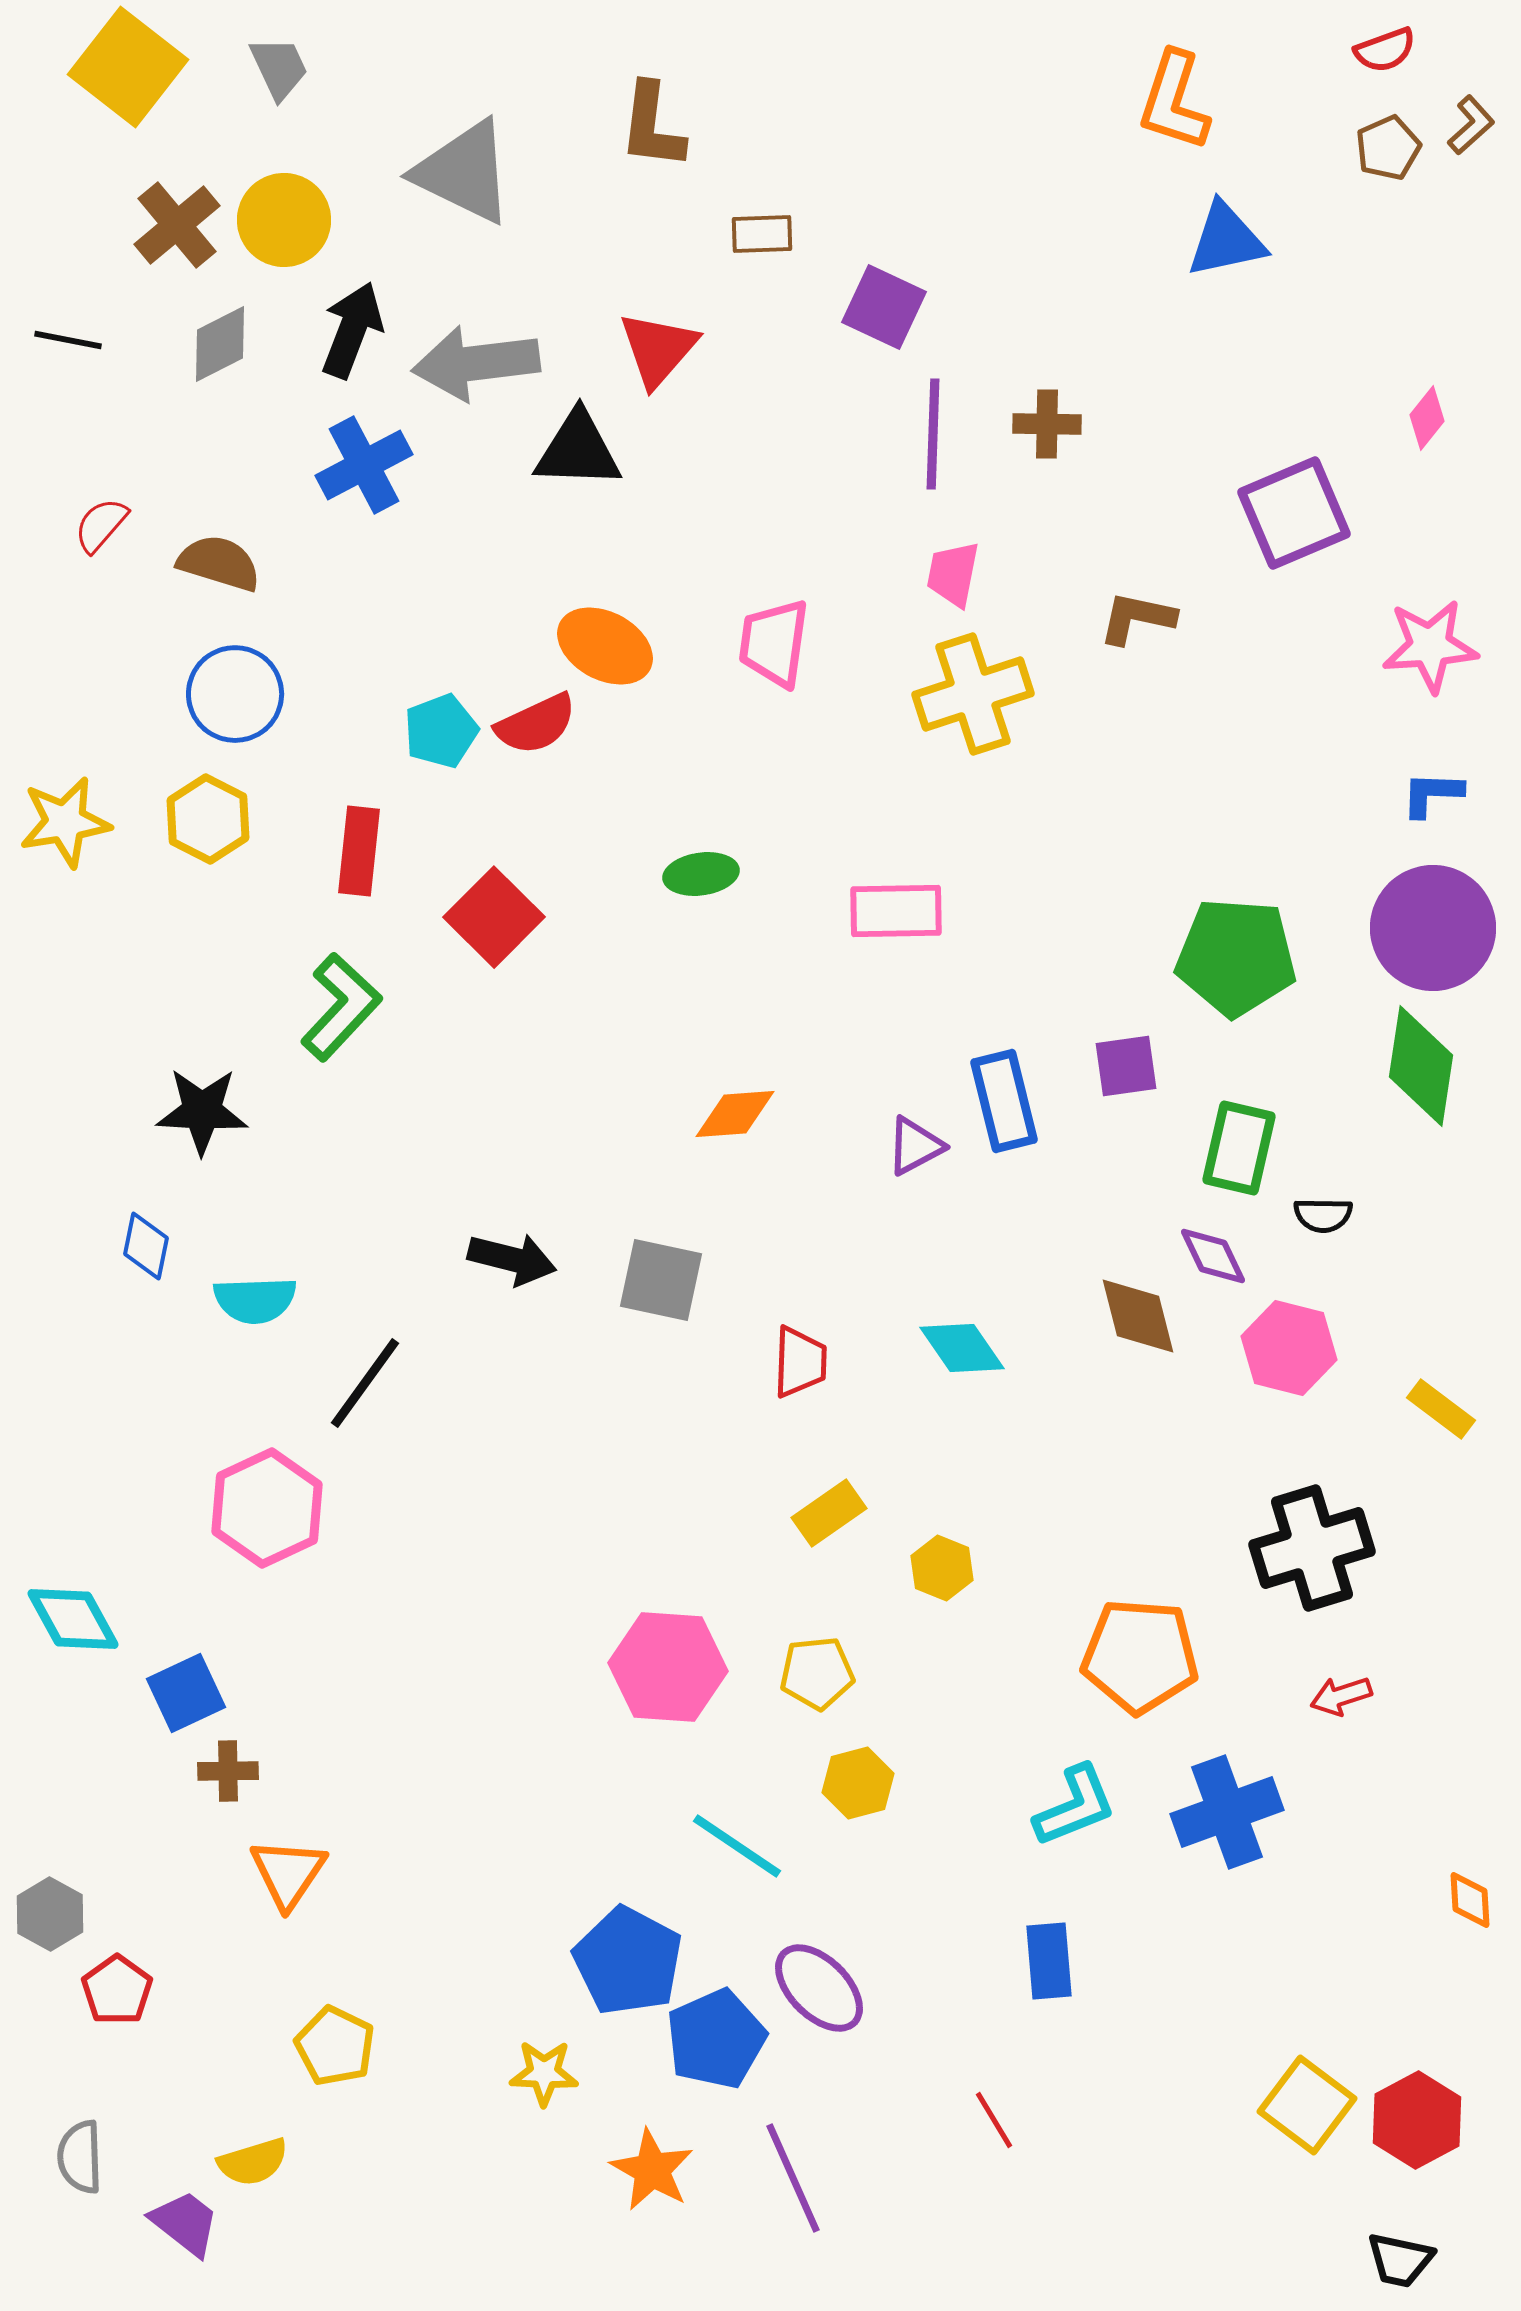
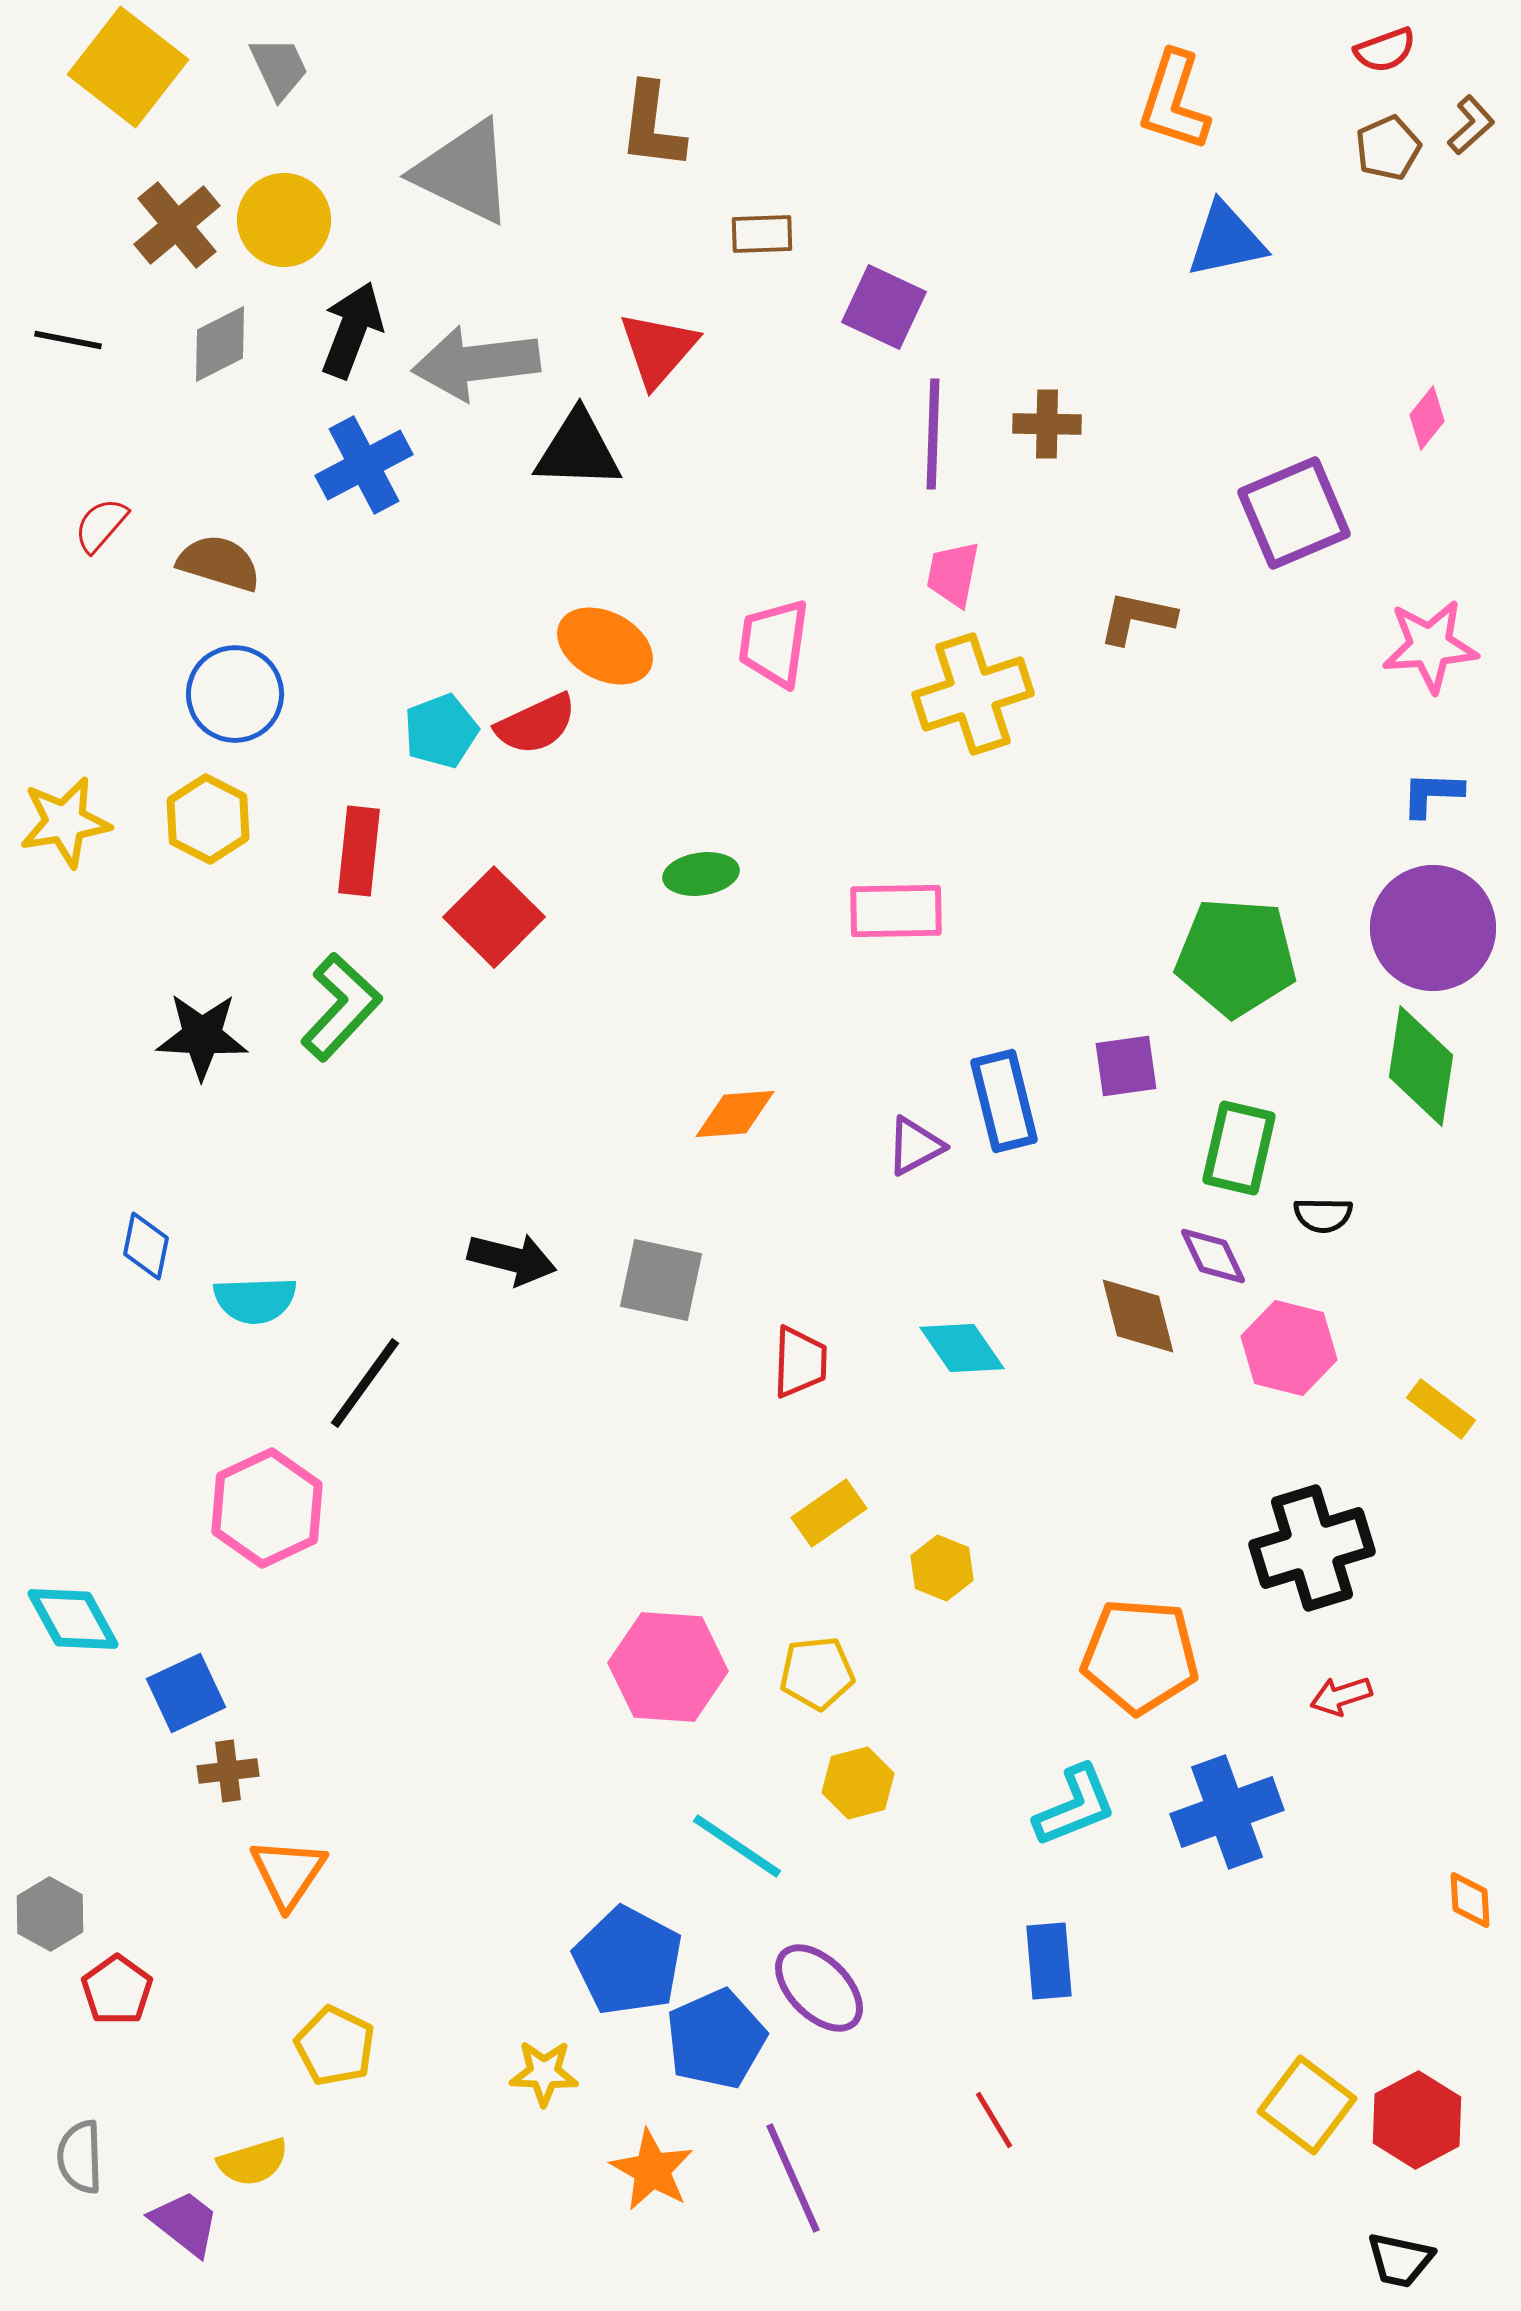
black star at (202, 1111): moved 75 px up
brown cross at (228, 1771): rotated 6 degrees counterclockwise
